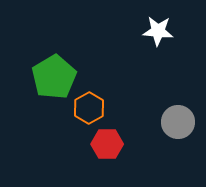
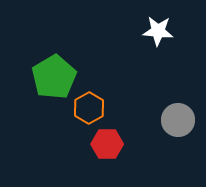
gray circle: moved 2 px up
